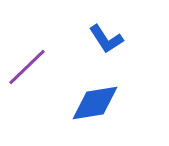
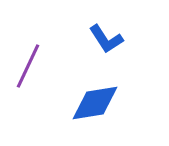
purple line: moved 1 px right, 1 px up; rotated 21 degrees counterclockwise
